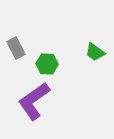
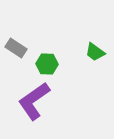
gray rectangle: rotated 30 degrees counterclockwise
